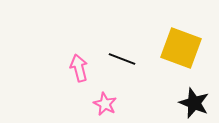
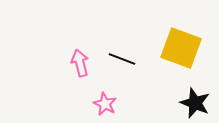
pink arrow: moved 1 px right, 5 px up
black star: moved 1 px right
